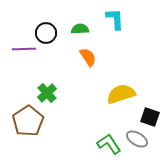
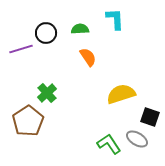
purple line: moved 3 px left; rotated 15 degrees counterclockwise
